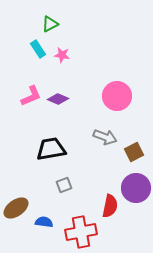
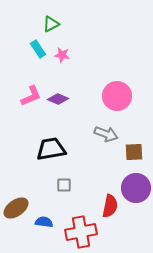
green triangle: moved 1 px right
gray arrow: moved 1 px right, 3 px up
brown square: rotated 24 degrees clockwise
gray square: rotated 21 degrees clockwise
